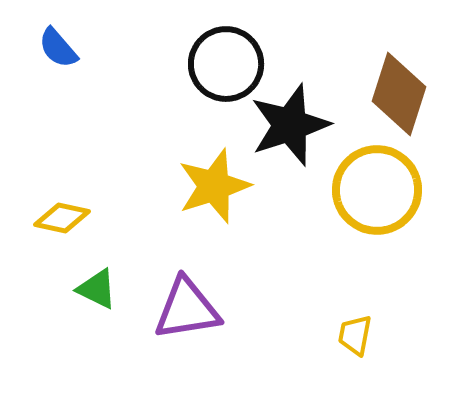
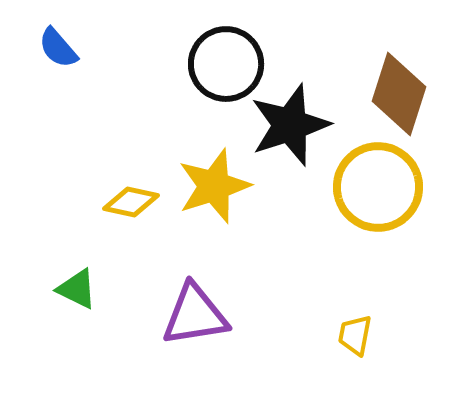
yellow circle: moved 1 px right, 3 px up
yellow diamond: moved 69 px right, 16 px up
green triangle: moved 20 px left
purple triangle: moved 8 px right, 6 px down
